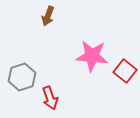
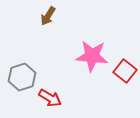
brown arrow: rotated 12 degrees clockwise
red arrow: rotated 40 degrees counterclockwise
